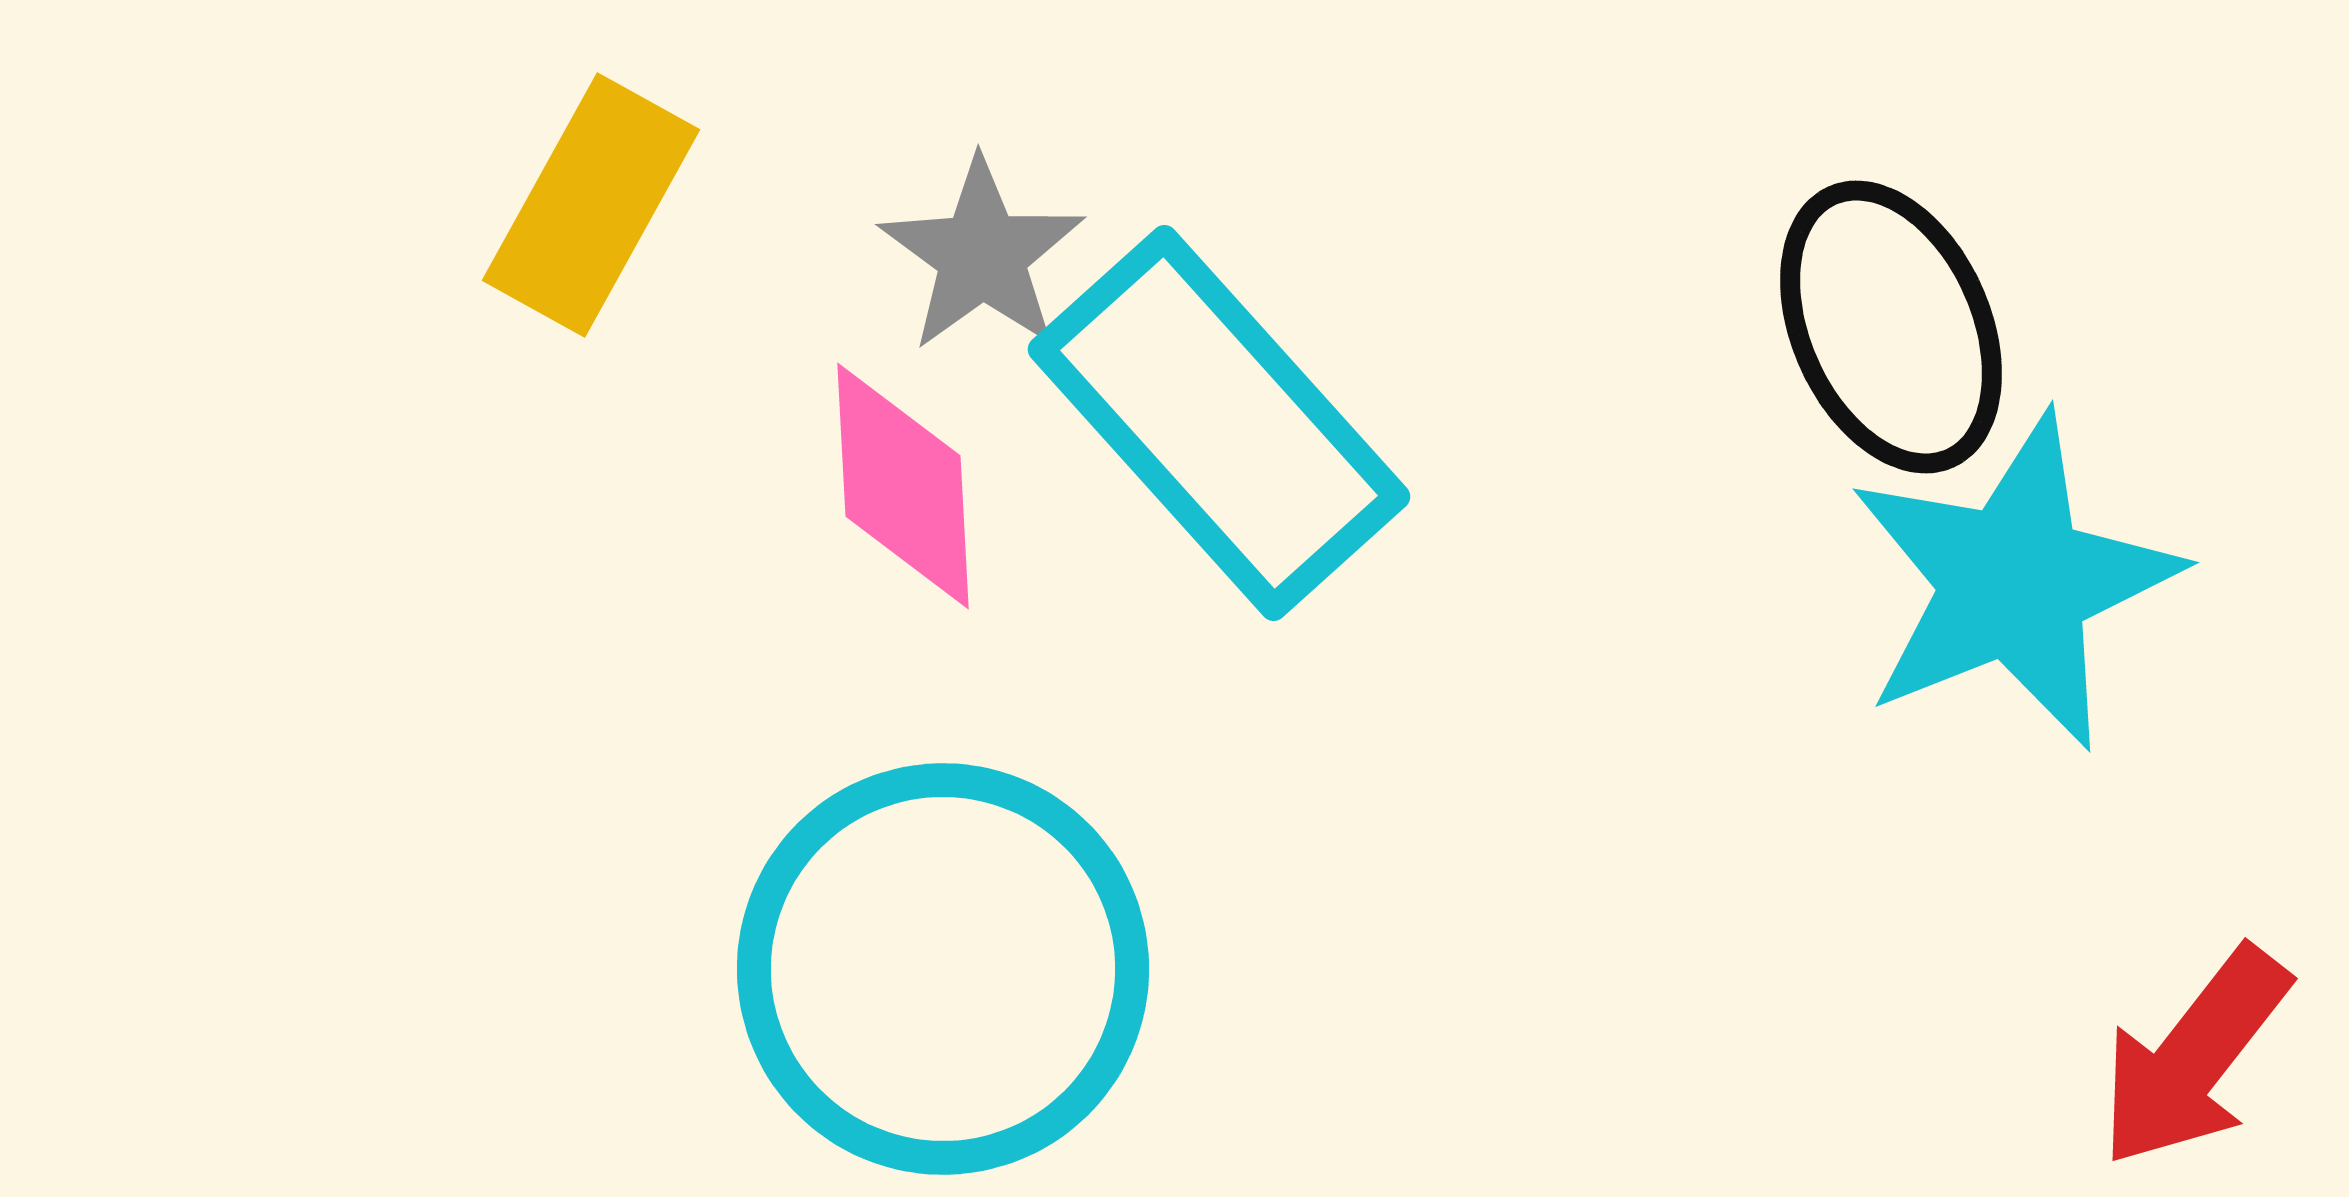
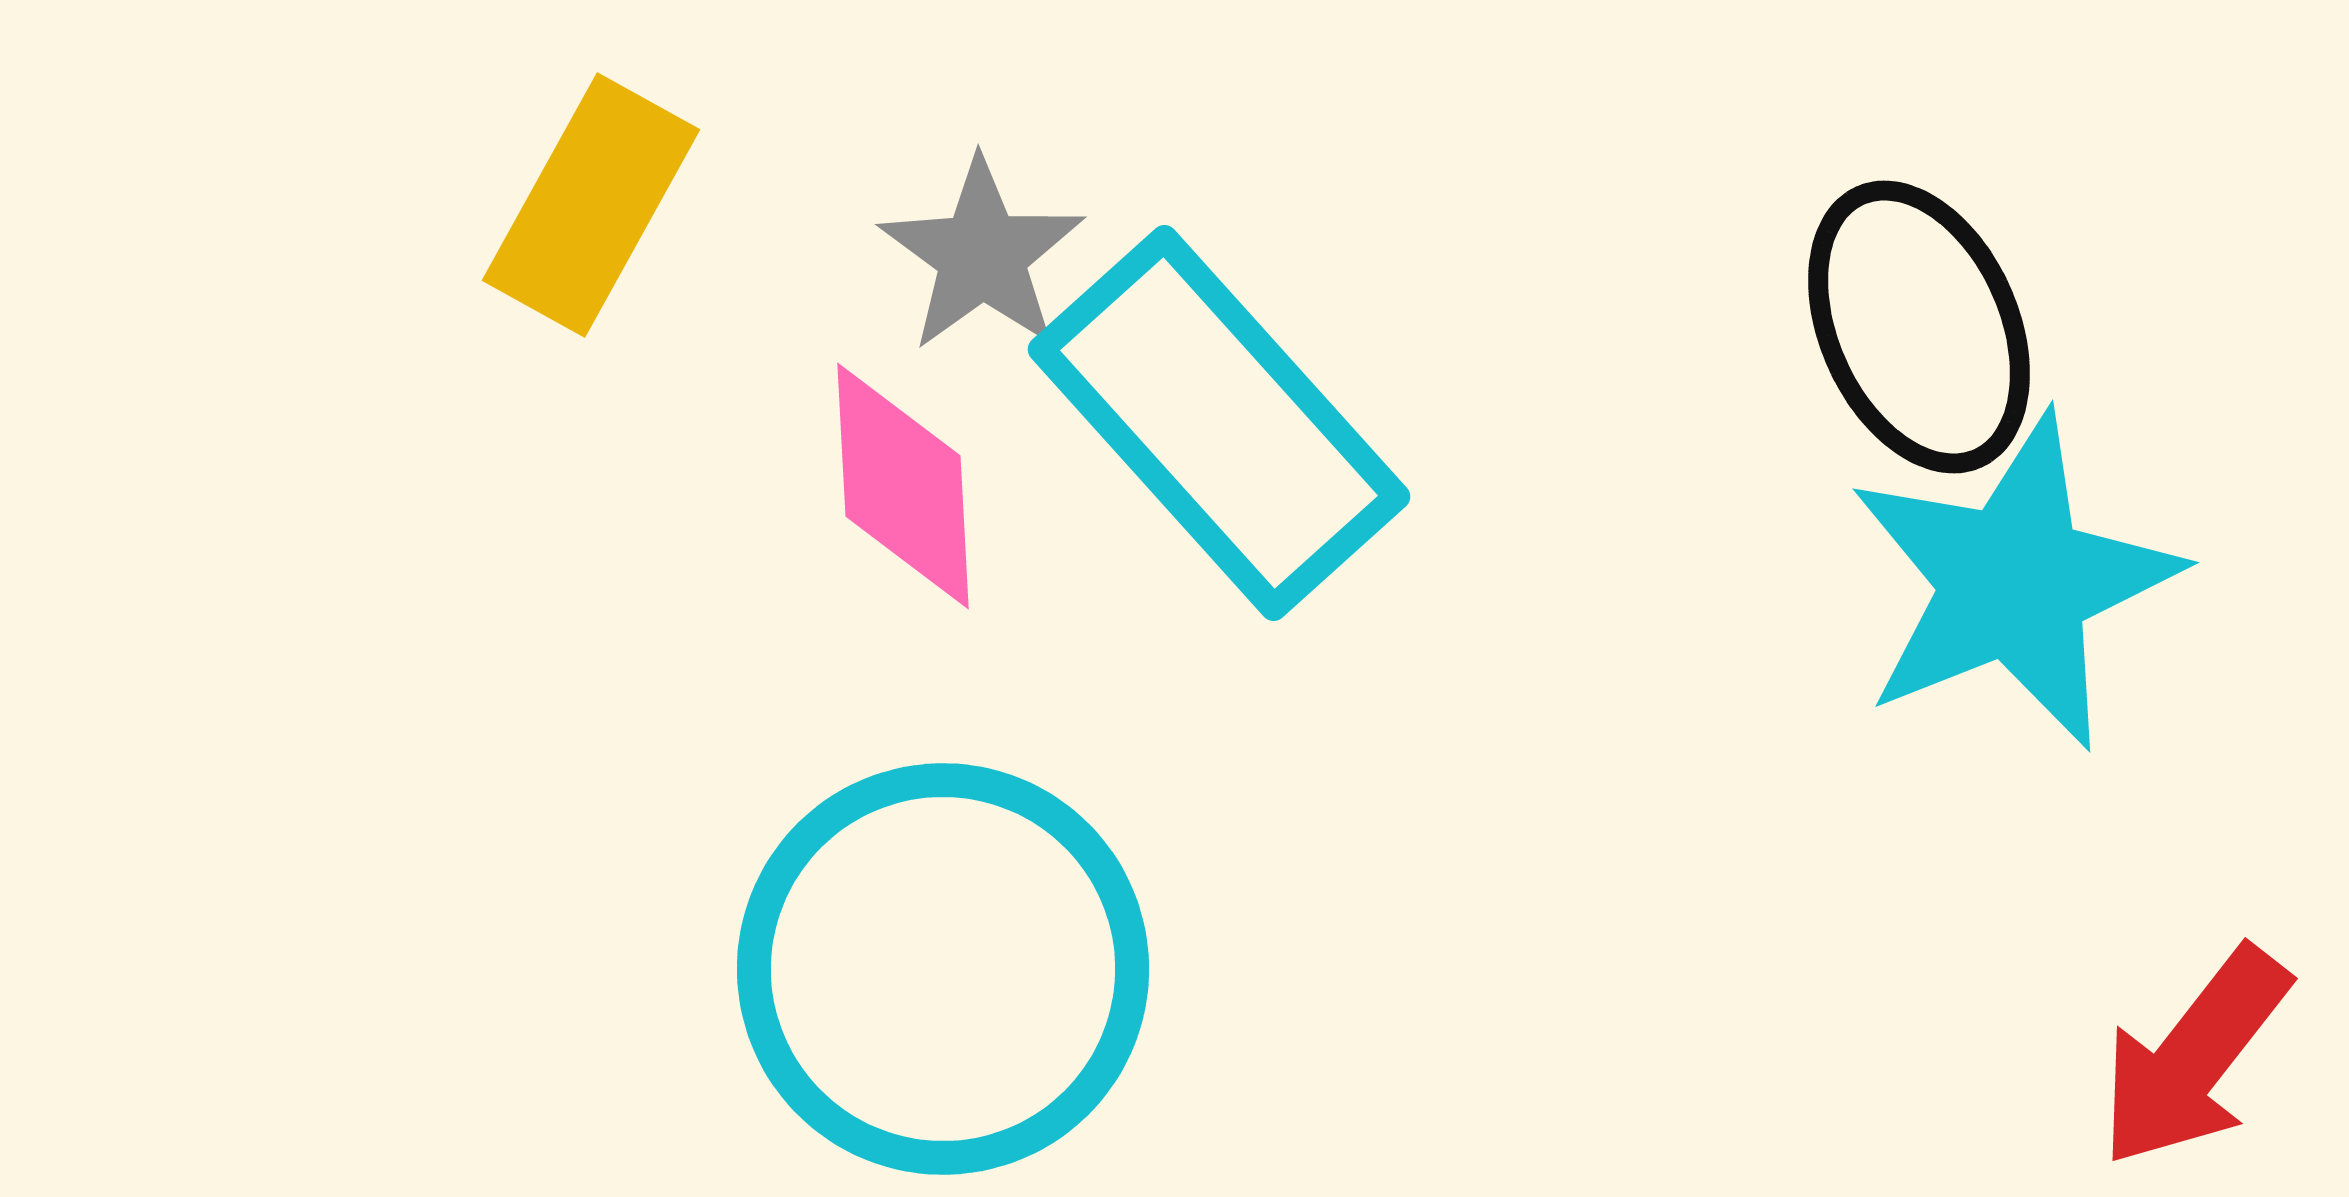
black ellipse: moved 28 px right
